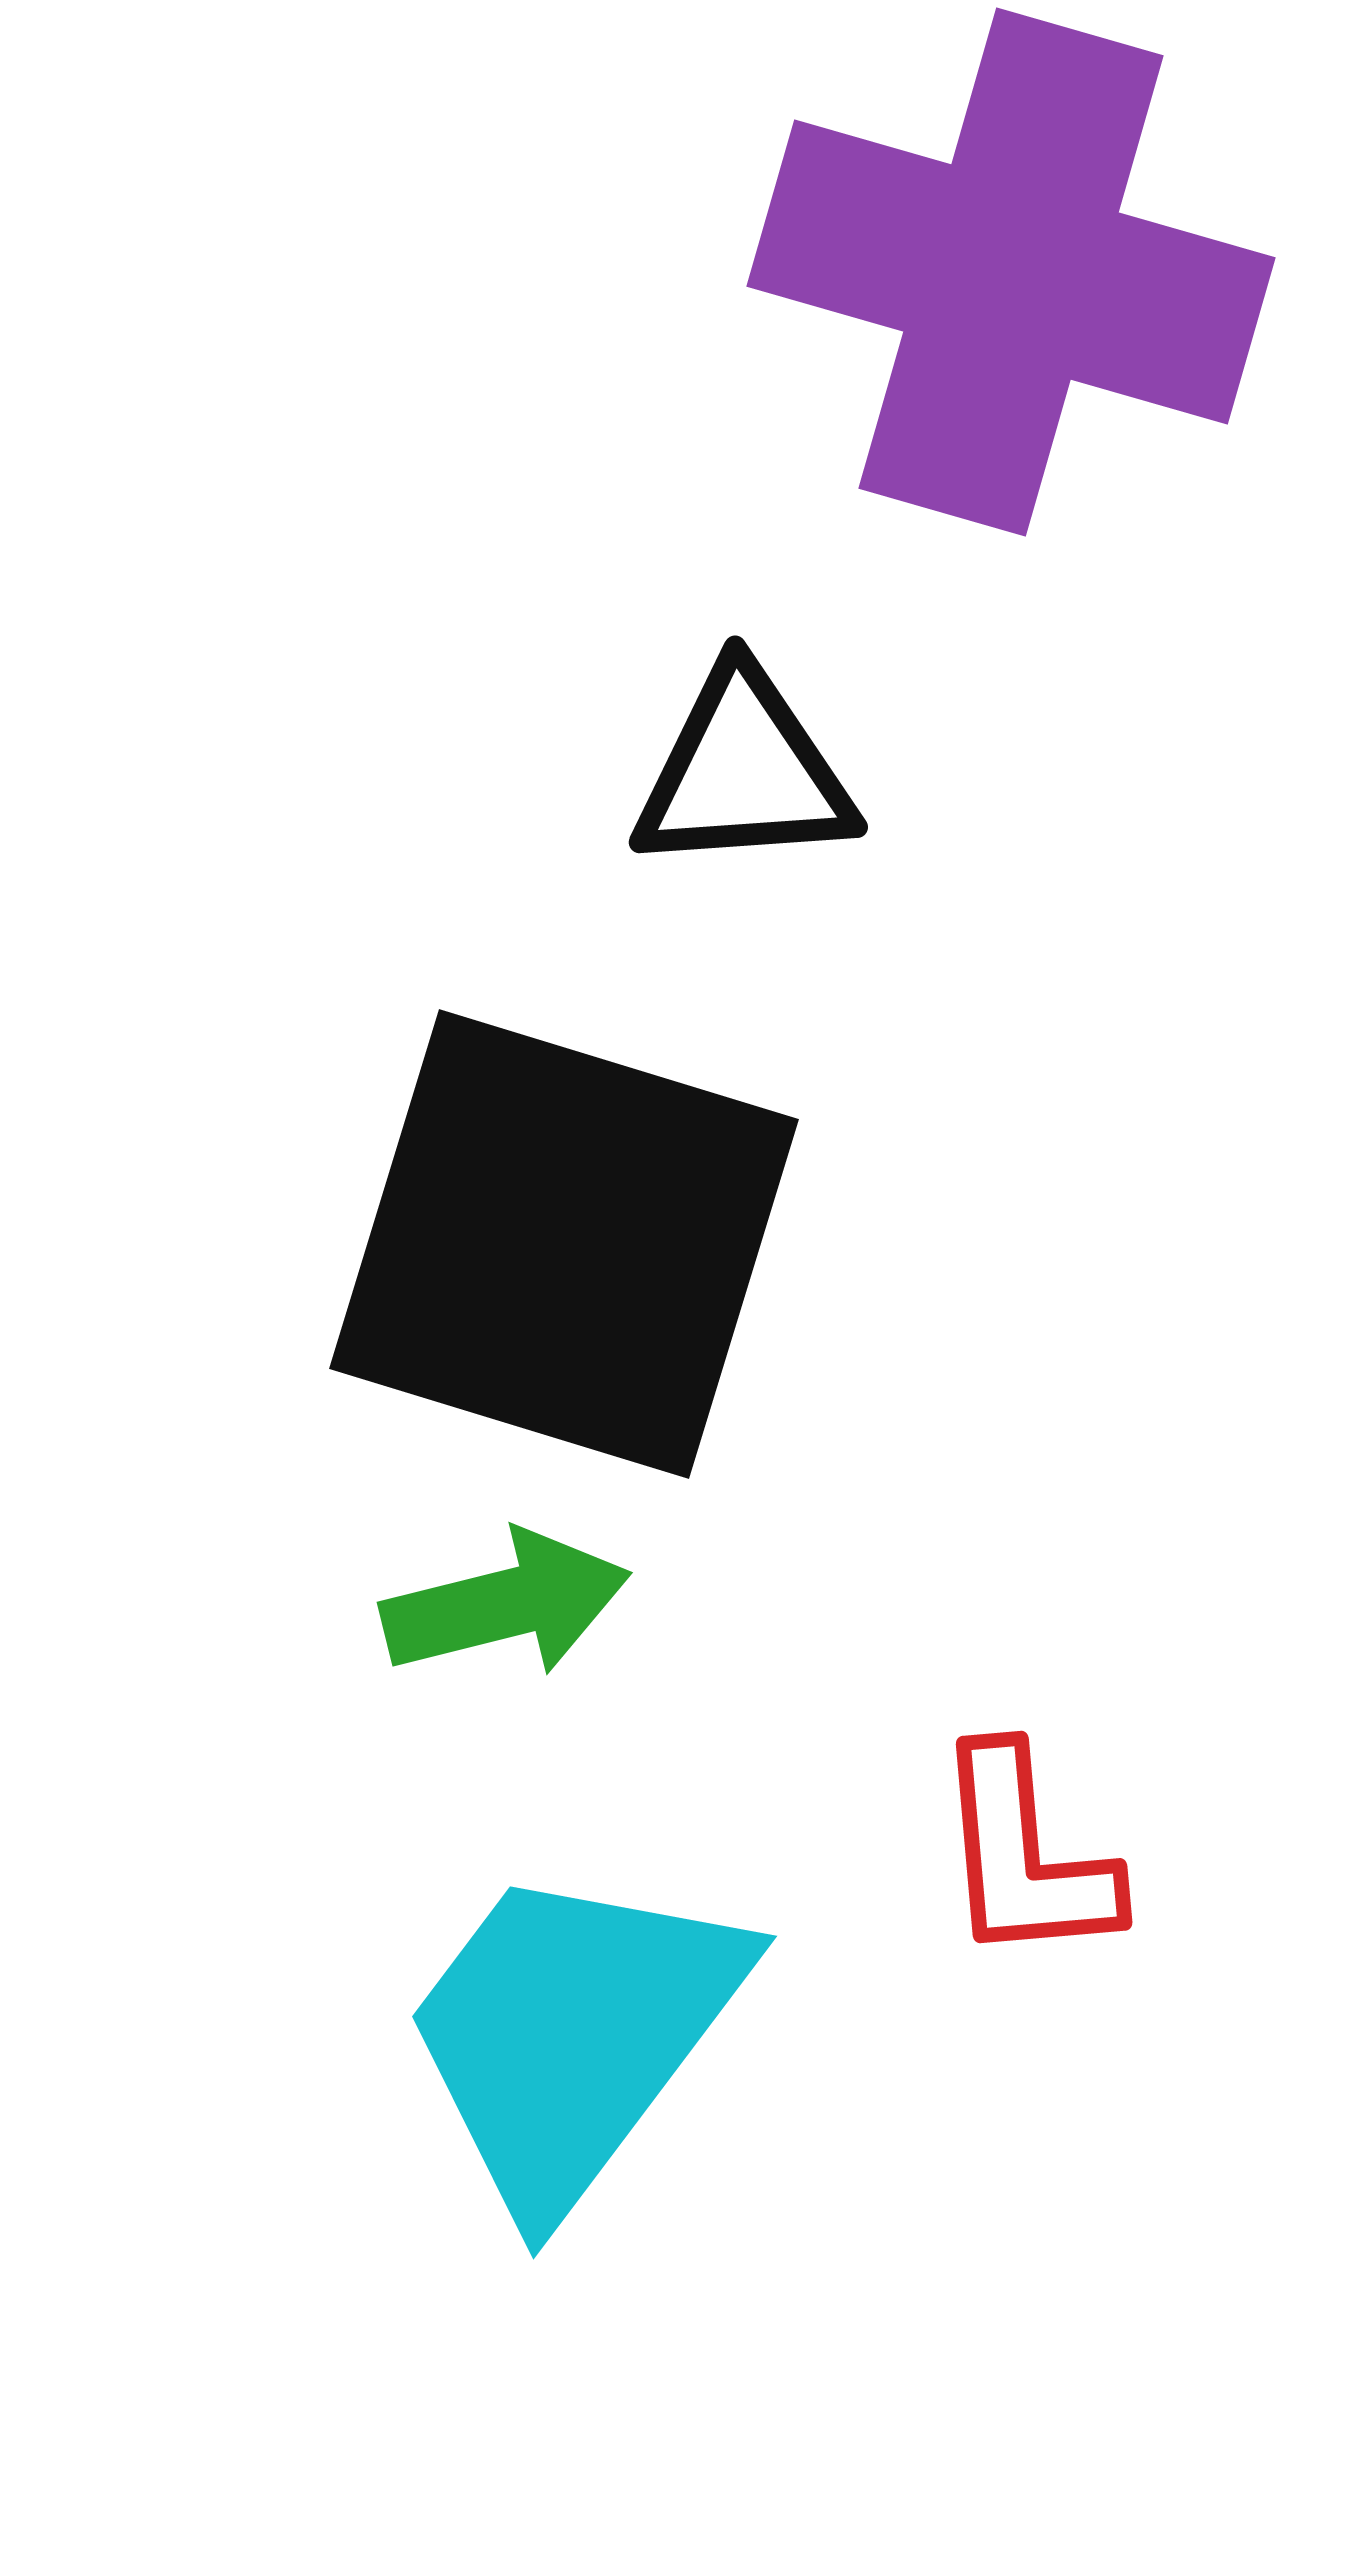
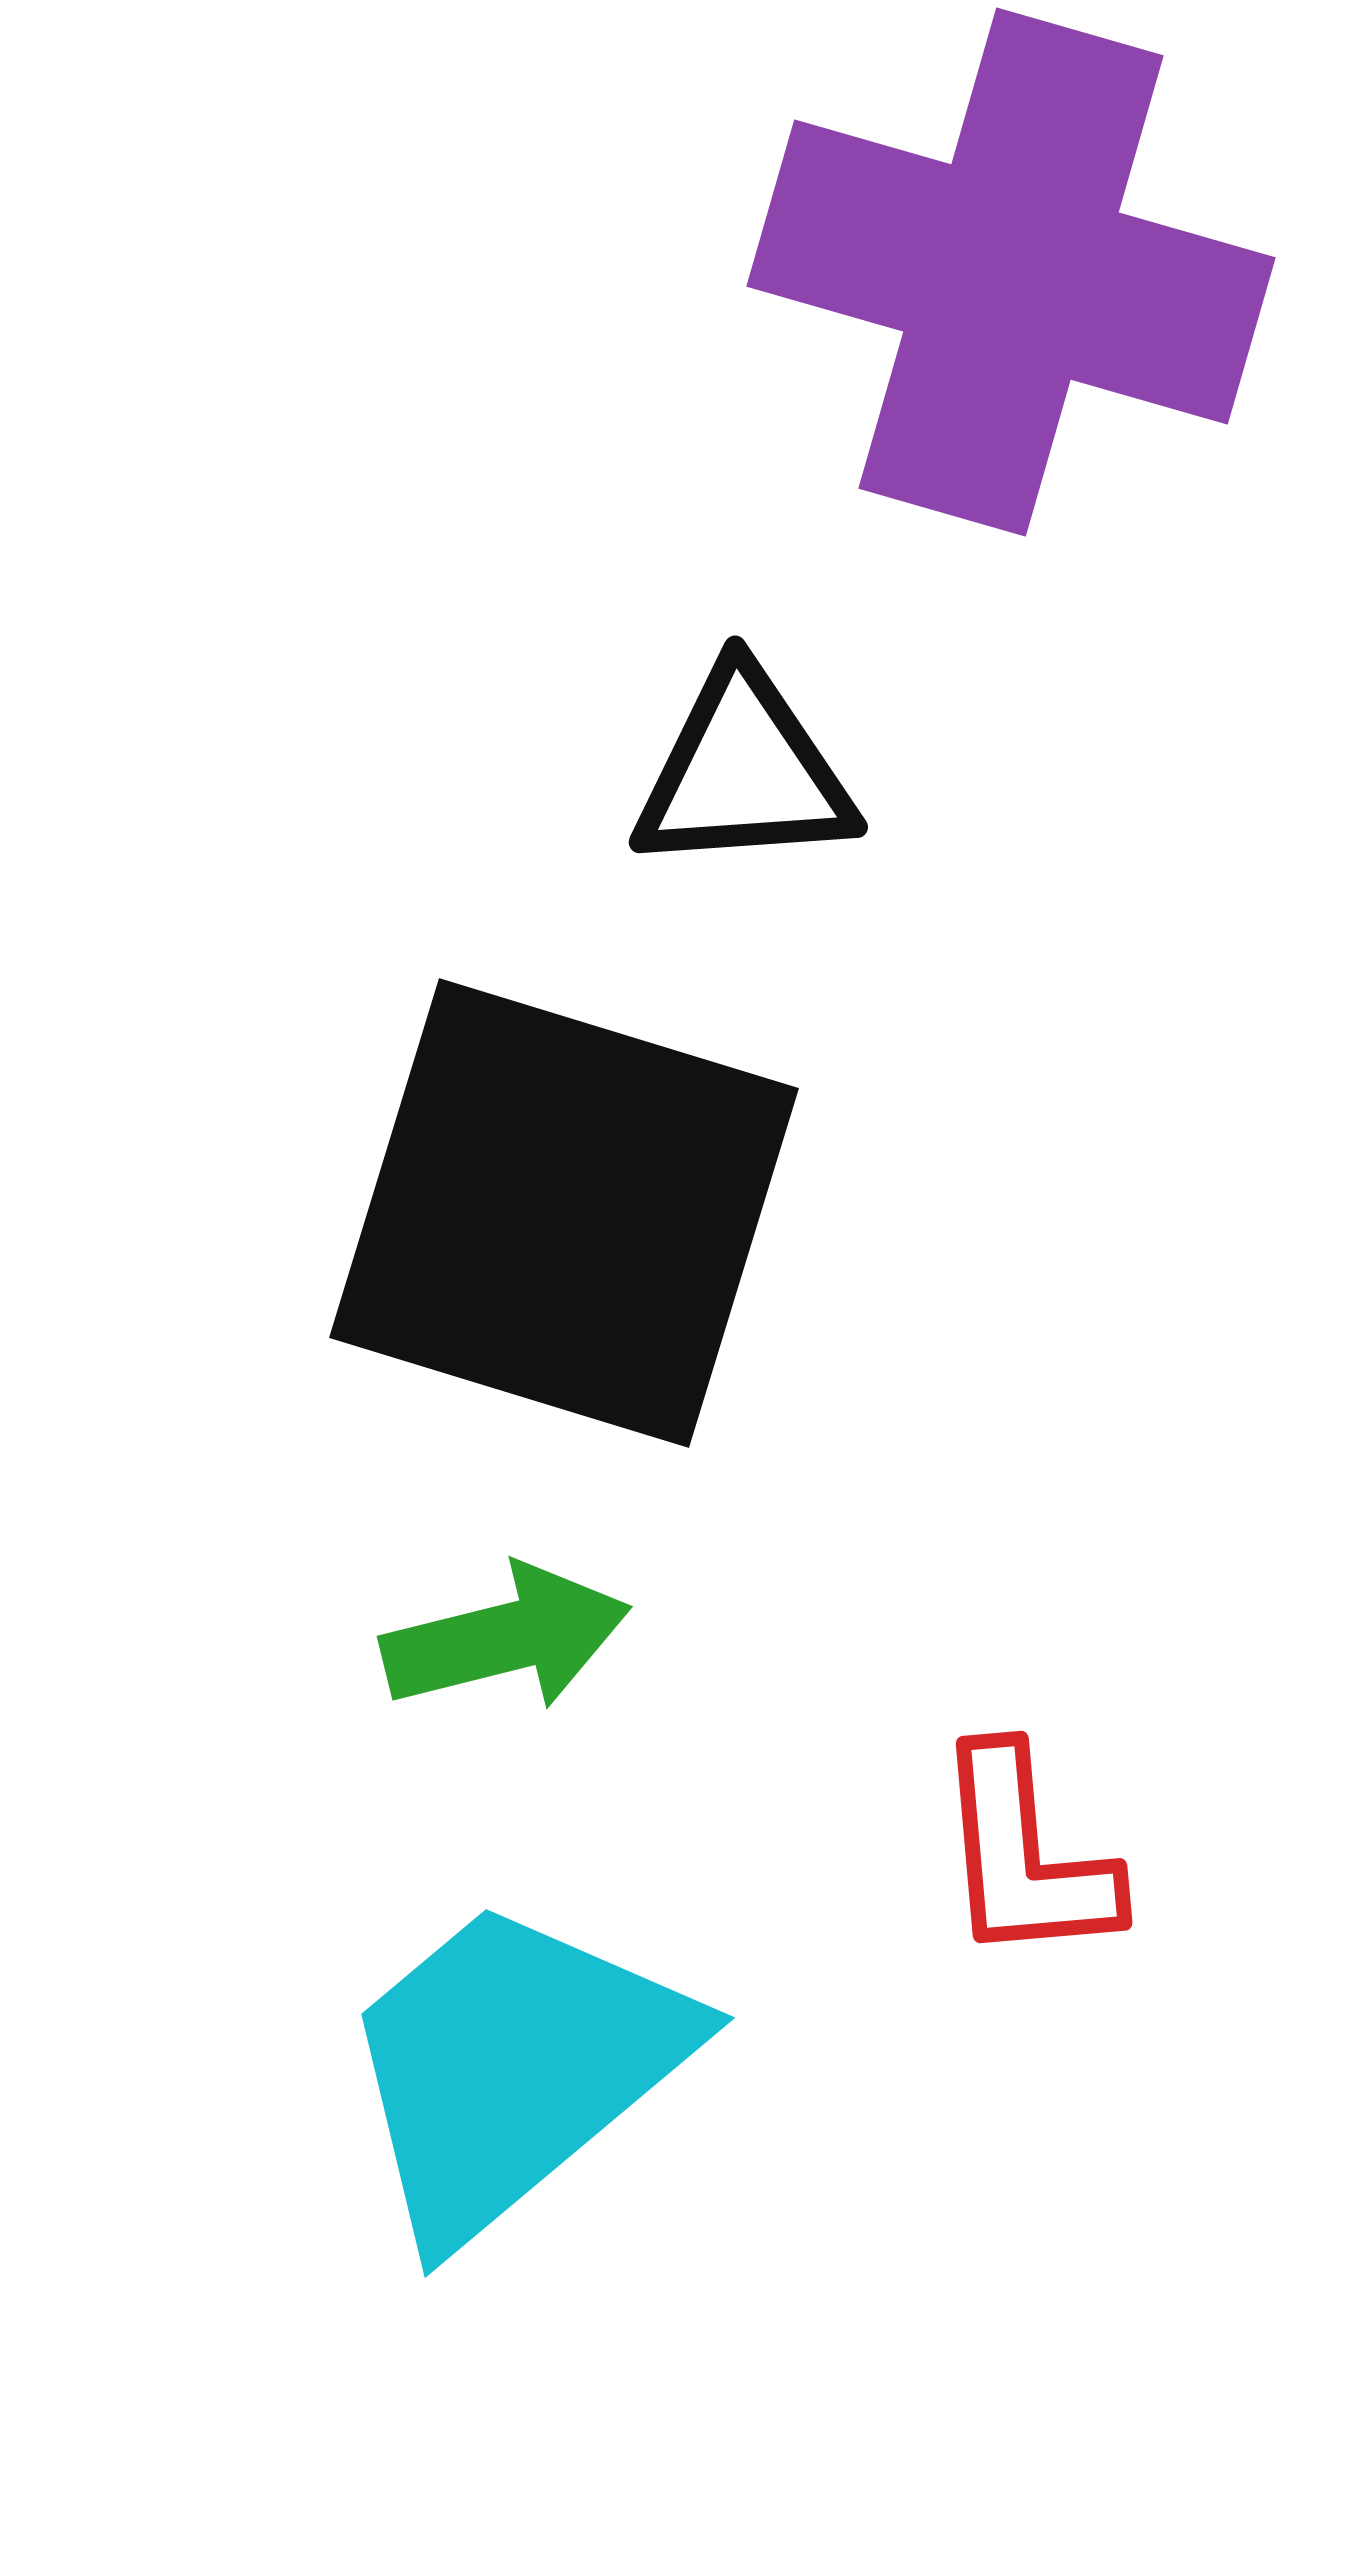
black square: moved 31 px up
green arrow: moved 34 px down
cyan trapezoid: moved 59 px left, 33 px down; rotated 13 degrees clockwise
